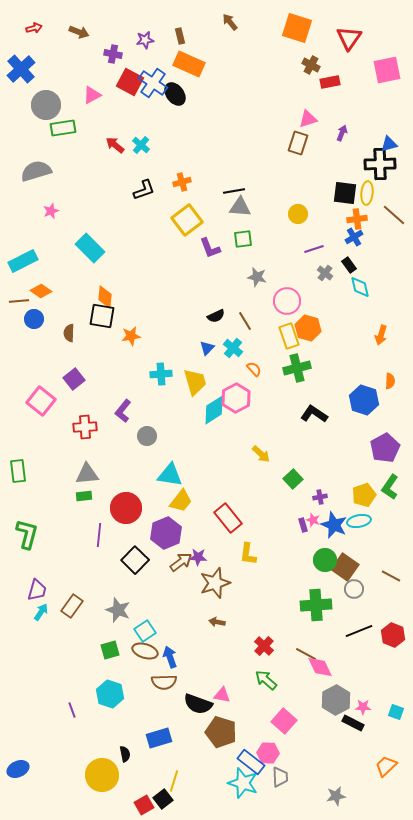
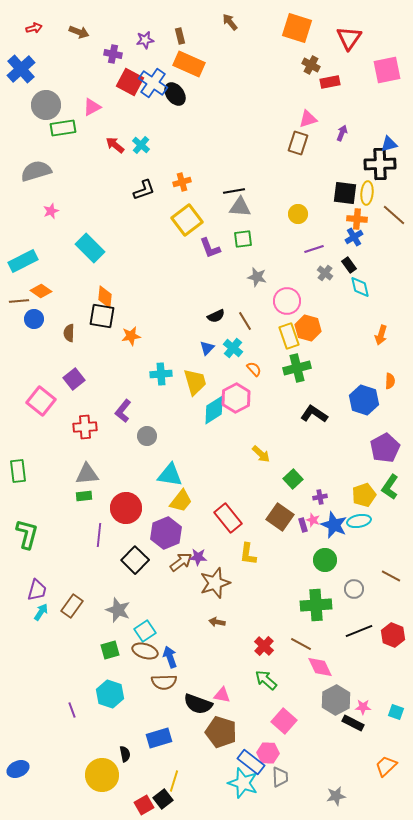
pink triangle at (92, 95): moved 12 px down
orange cross at (357, 219): rotated 12 degrees clockwise
brown square at (345, 567): moved 65 px left, 50 px up
brown line at (306, 654): moved 5 px left, 10 px up
